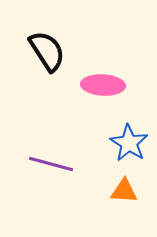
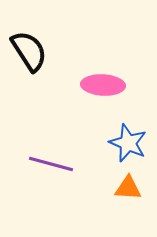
black semicircle: moved 18 px left
blue star: moved 1 px left; rotated 9 degrees counterclockwise
orange triangle: moved 4 px right, 3 px up
